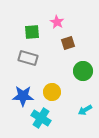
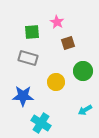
yellow circle: moved 4 px right, 10 px up
cyan cross: moved 5 px down
